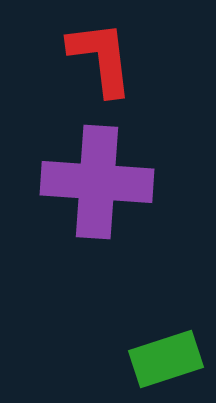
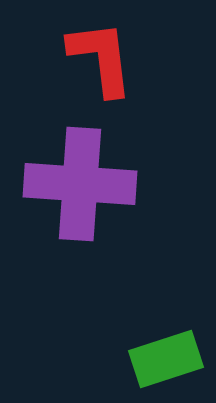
purple cross: moved 17 px left, 2 px down
